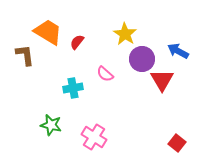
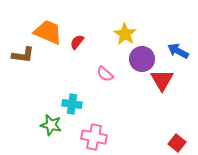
orange trapezoid: rotated 8 degrees counterclockwise
brown L-shape: moved 2 px left; rotated 105 degrees clockwise
cyan cross: moved 1 px left, 16 px down; rotated 18 degrees clockwise
pink cross: rotated 20 degrees counterclockwise
